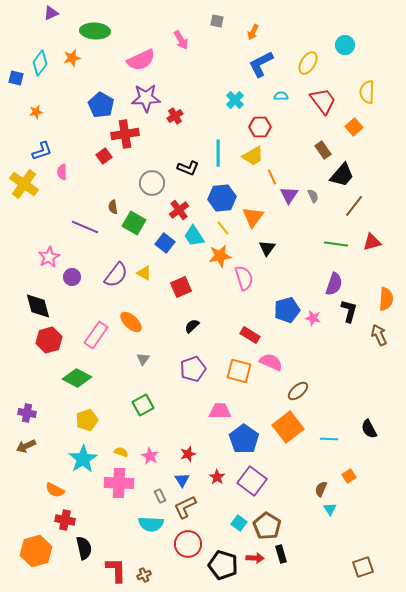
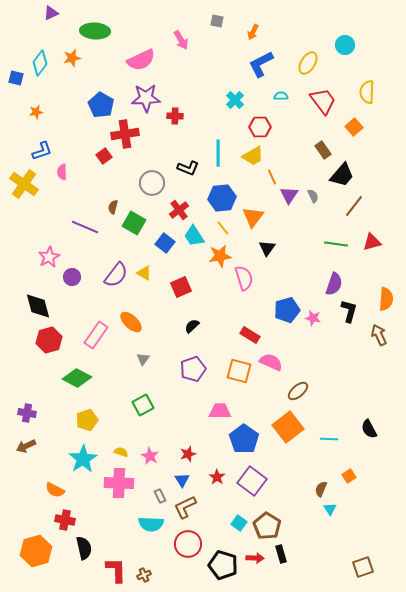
red cross at (175, 116): rotated 35 degrees clockwise
brown semicircle at (113, 207): rotated 24 degrees clockwise
